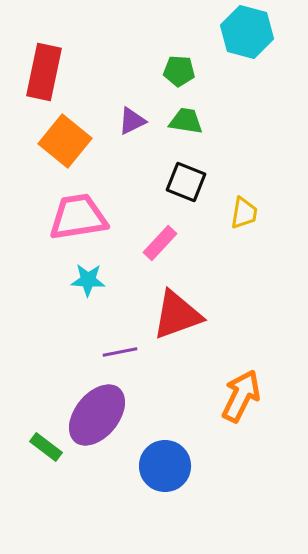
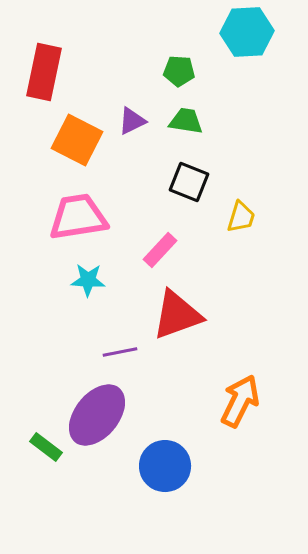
cyan hexagon: rotated 18 degrees counterclockwise
orange square: moved 12 px right, 1 px up; rotated 12 degrees counterclockwise
black square: moved 3 px right
yellow trapezoid: moved 3 px left, 4 px down; rotated 8 degrees clockwise
pink rectangle: moved 7 px down
orange arrow: moved 1 px left, 5 px down
